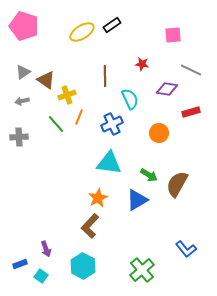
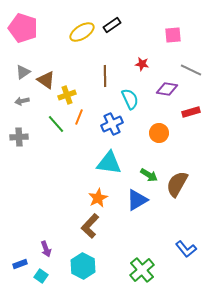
pink pentagon: moved 1 px left, 2 px down
